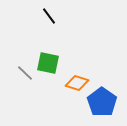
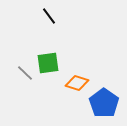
green square: rotated 20 degrees counterclockwise
blue pentagon: moved 2 px right, 1 px down
